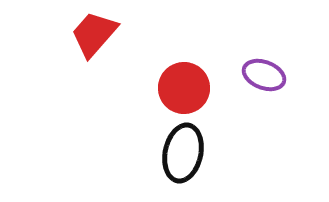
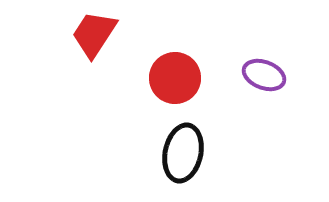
red trapezoid: rotated 8 degrees counterclockwise
red circle: moved 9 px left, 10 px up
